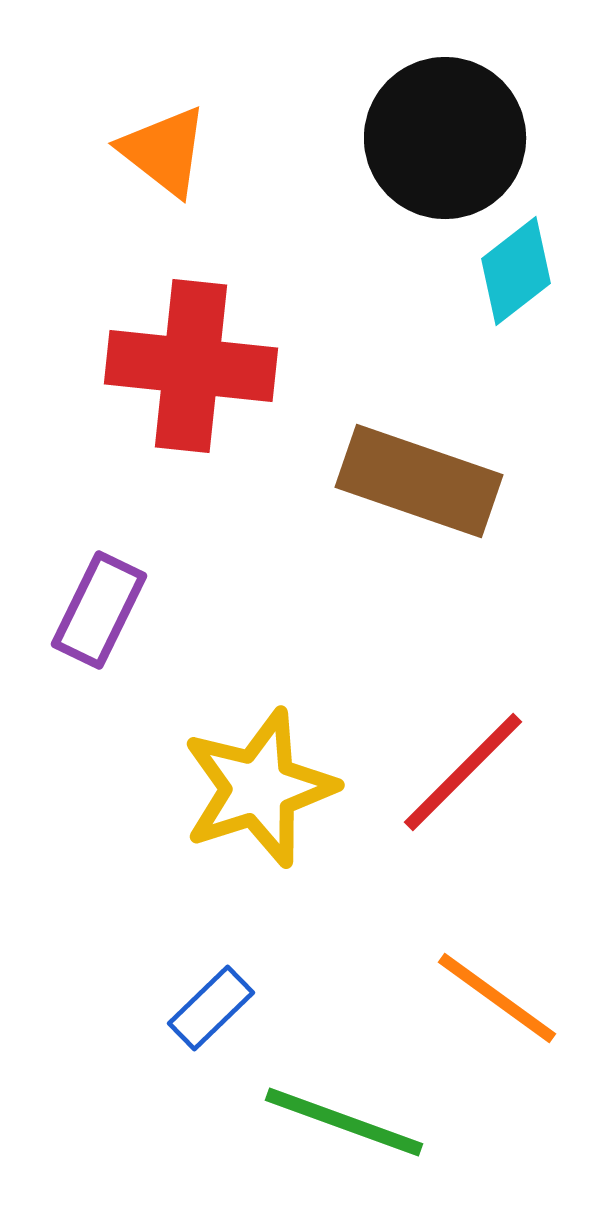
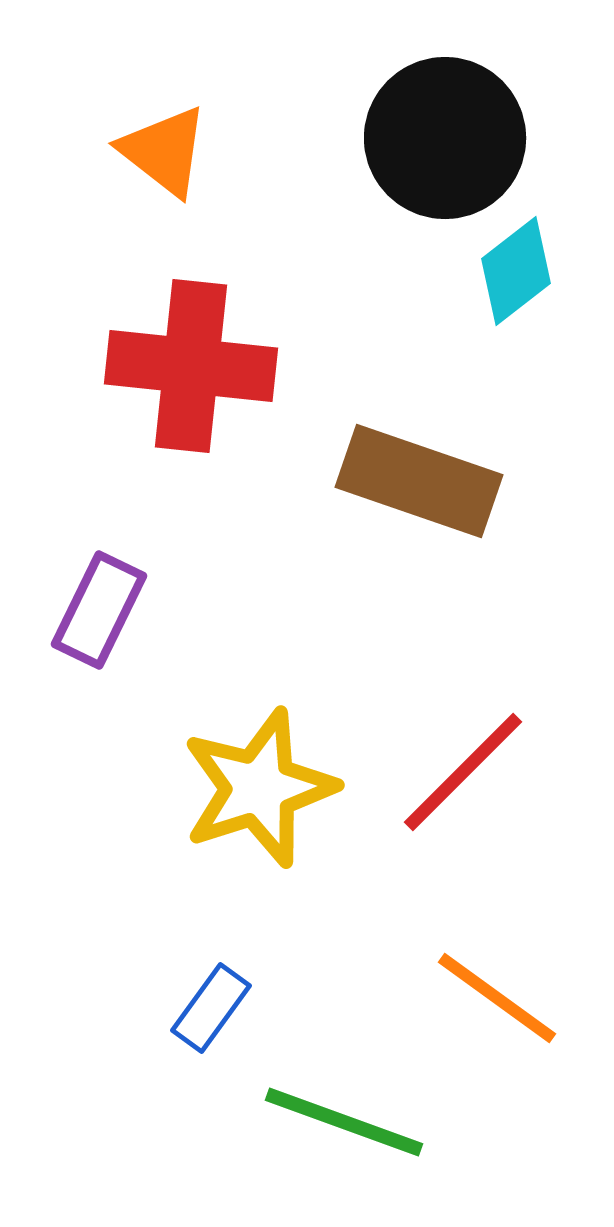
blue rectangle: rotated 10 degrees counterclockwise
